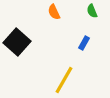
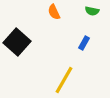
green semicircle: rotated 56 degrees counterclockwise
